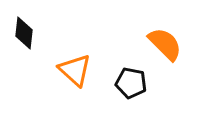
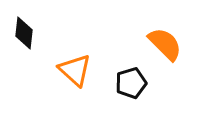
black pentagon: rotated 28 degrees counterclockwise
